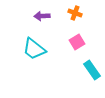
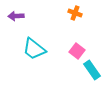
purple arrow: moved 26 px left
pink square: moved 9 px down; rotated 21 degrees counterclockwise
